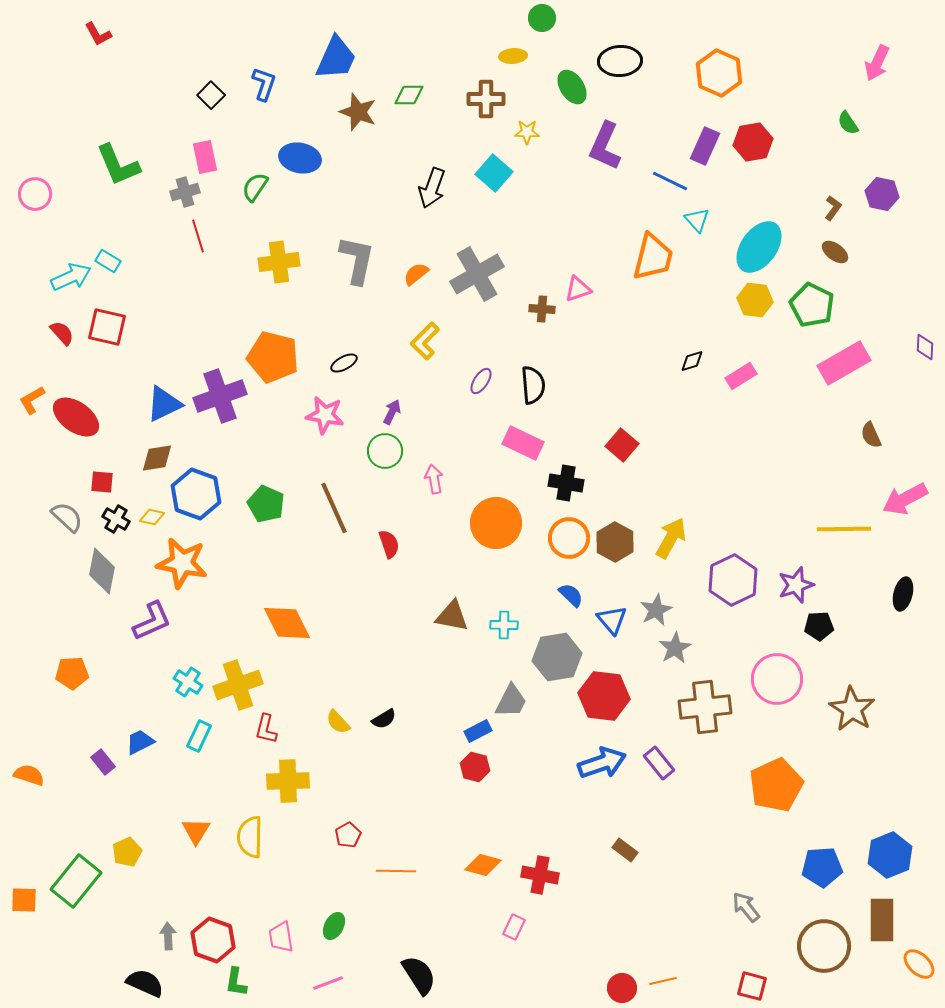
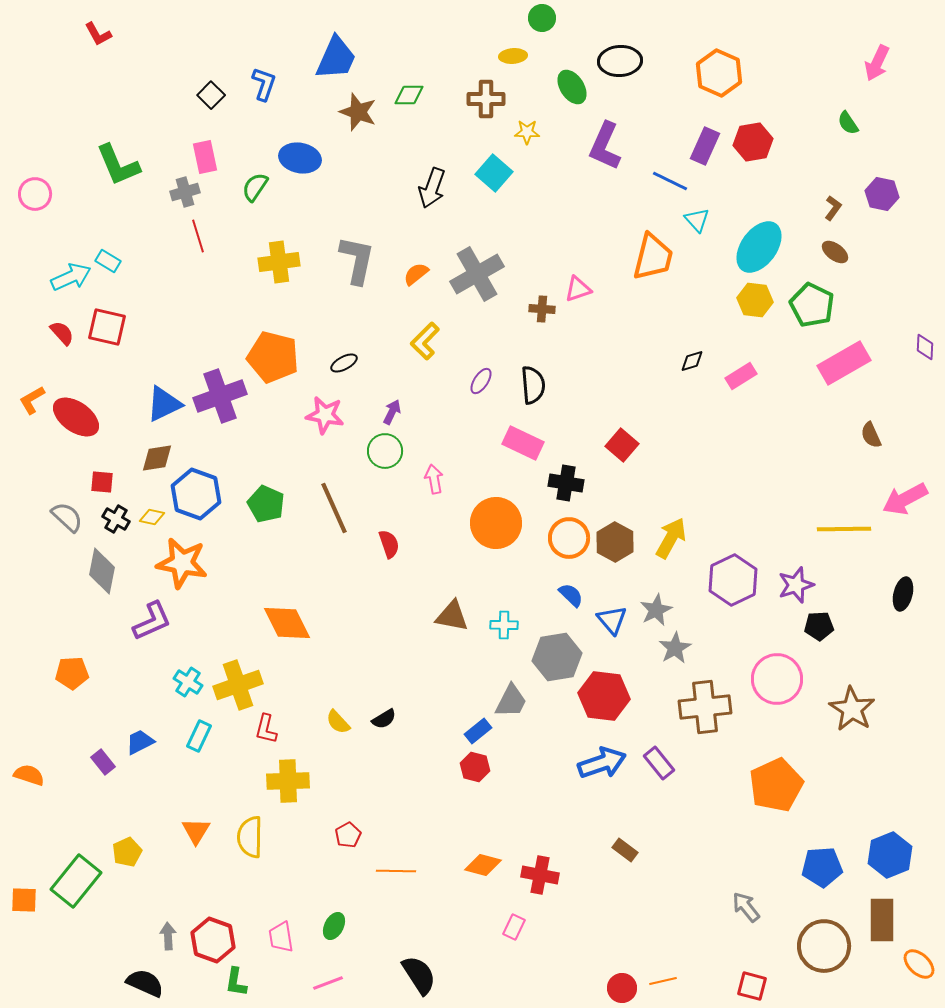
blue rectangle at (478, 731): rotated 12 degrees counterclockwise
